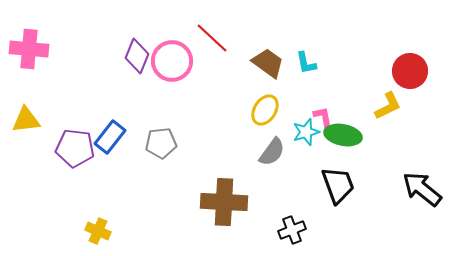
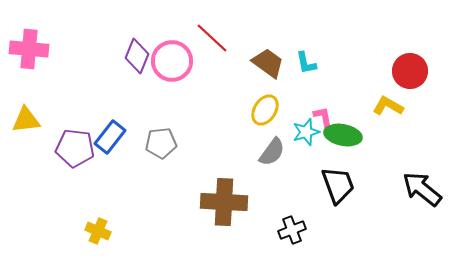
yellow L-shape: rotated 124 degrees counterclockwise
